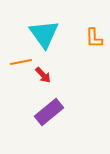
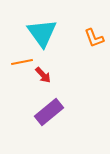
cyan triangle: moved 2 px left, 1 px up
orange L-shape: rotated 20 degrees counterclockwise
orange line: moved 1 px right
